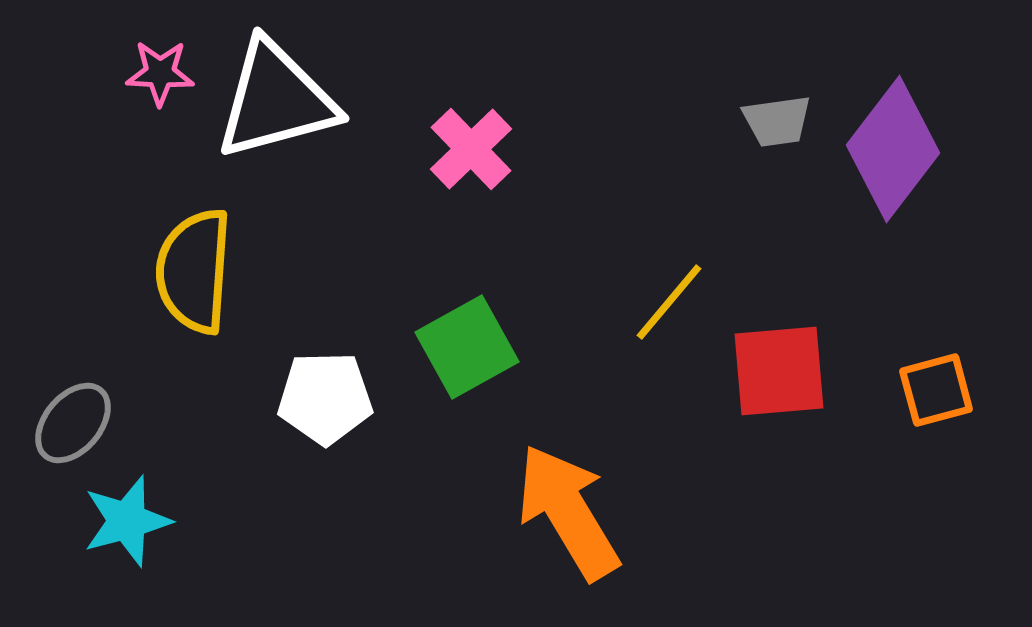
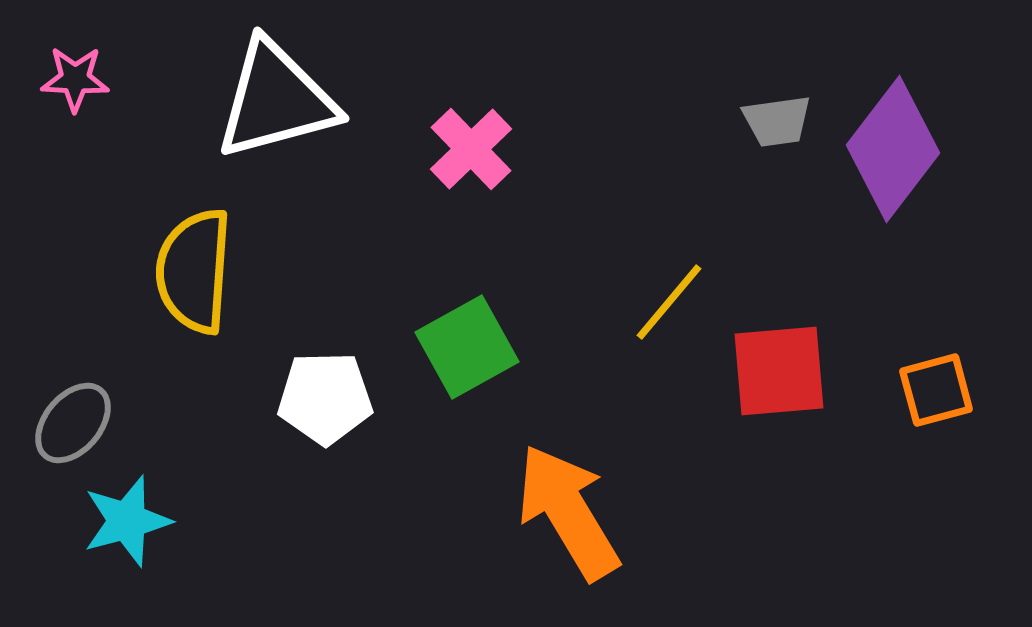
pink star: moved 85 px left, 6 px down
